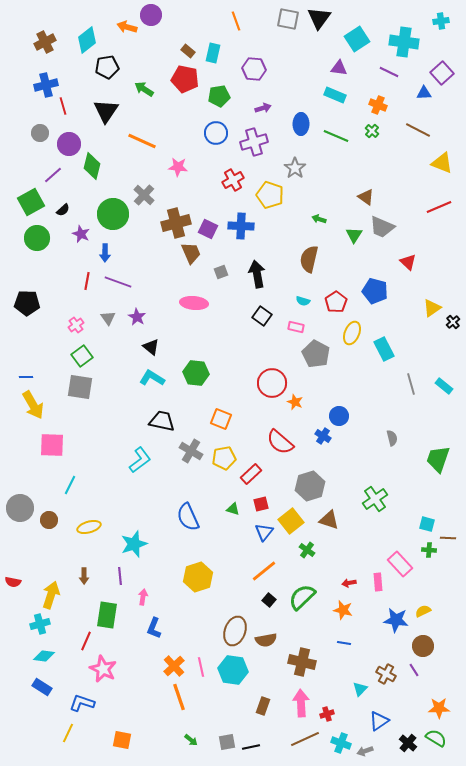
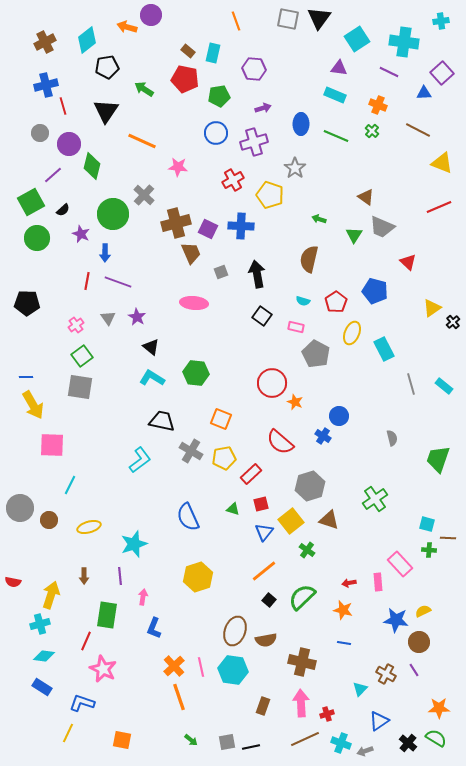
brown circle at (423, 646): moved 4 px left, 4 px up
